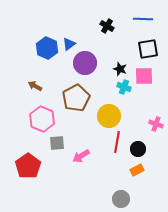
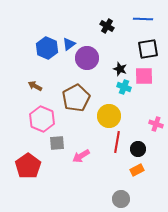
purple circle: moved 2 px right, 5 px up
